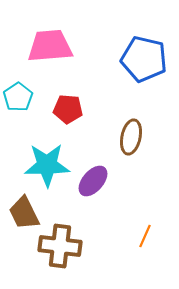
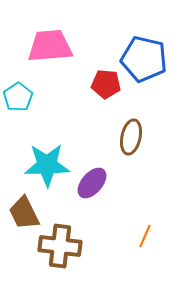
red pentagon: moved 38 px right, 25 px up
purple ellipse: moved 1 px left, 2 px down
